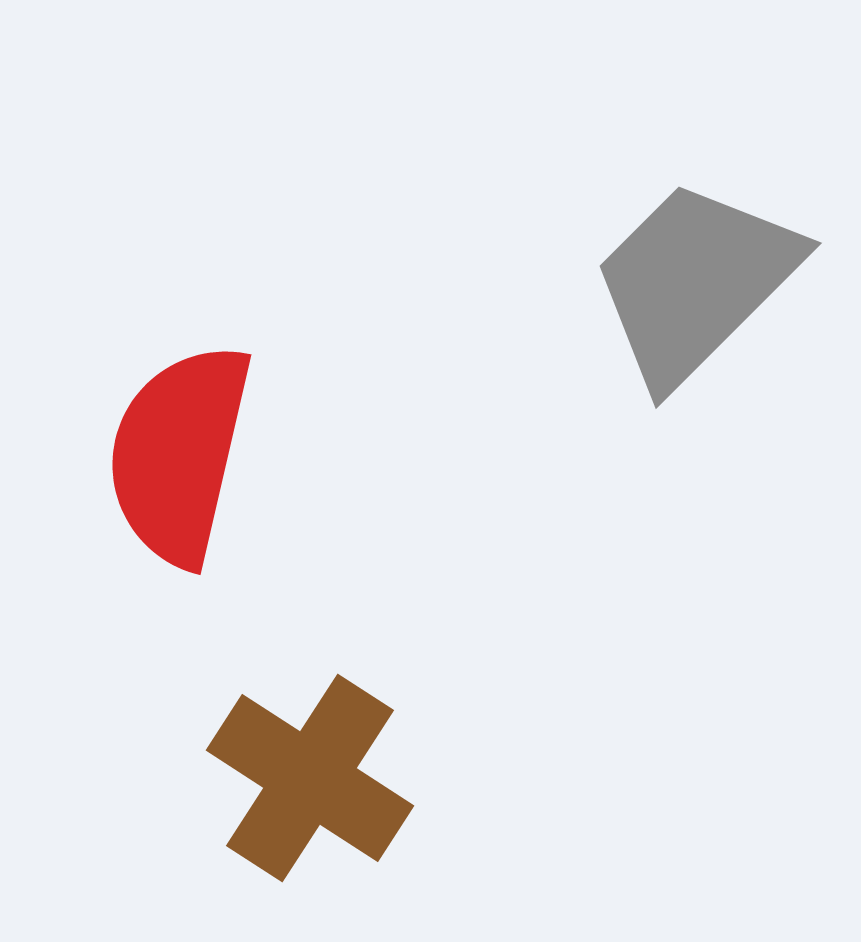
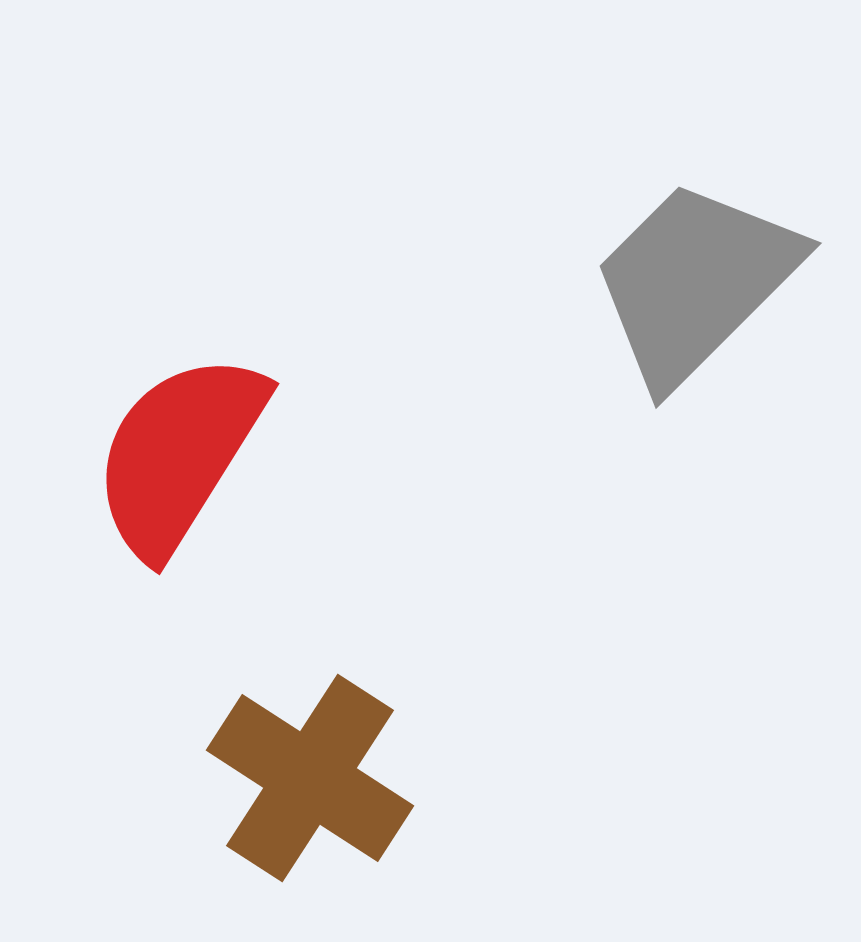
red semicircle: rotated 19 degrees clockwise
